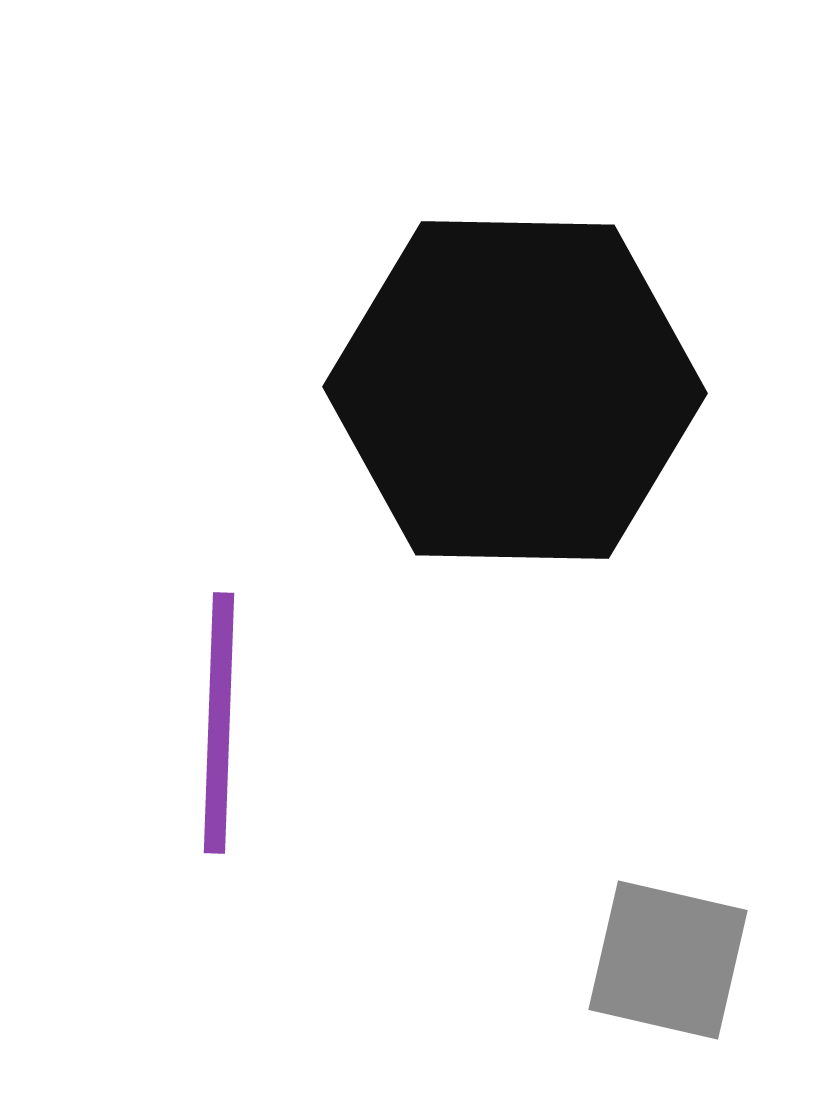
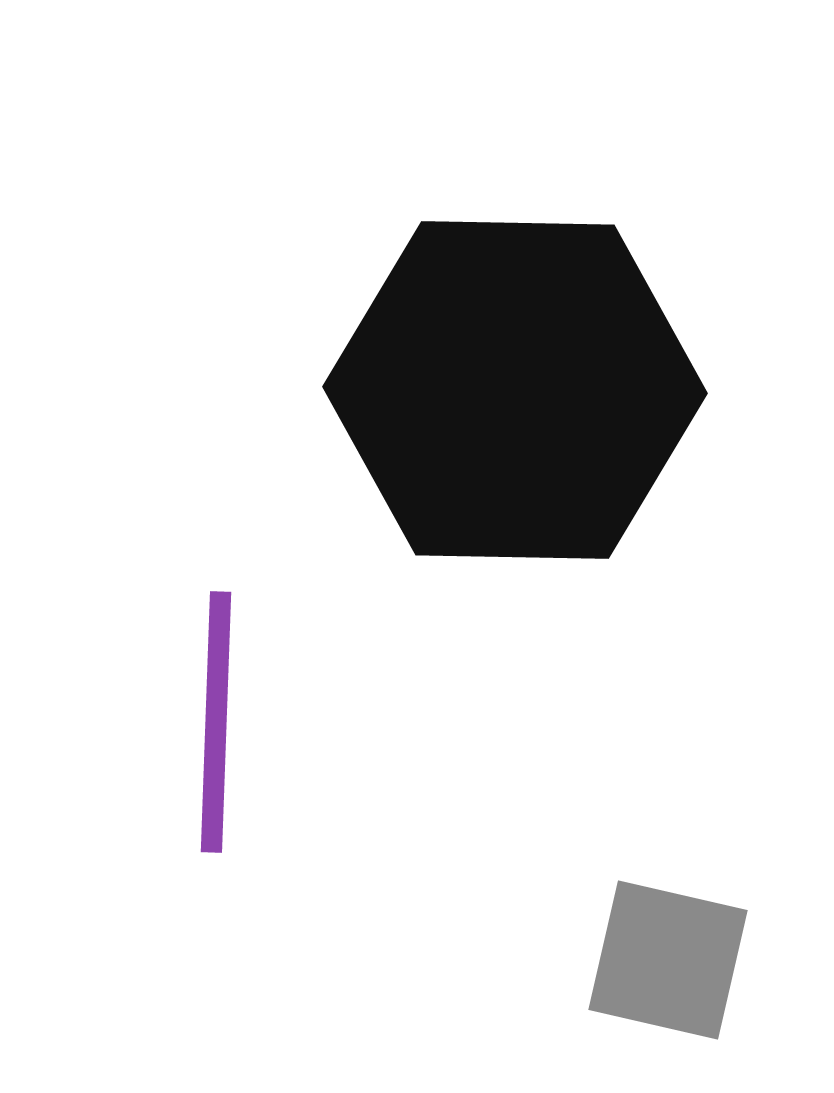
purple line: moved 3 px left, 1 px up
